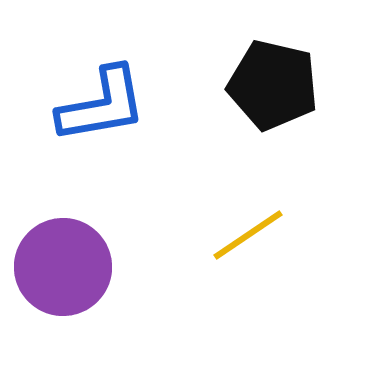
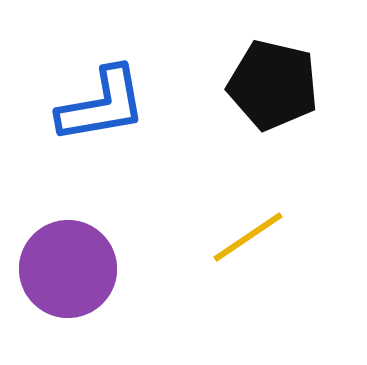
yellow line: moved 2 px down
purple circle: moved 5 px right, 2 px down
